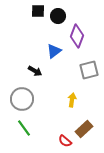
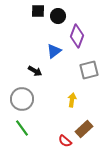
green line: moved 2 px left
